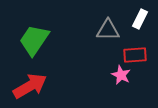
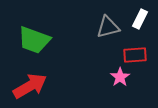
gray triangle: moved 3 px up; rotated 15 degrees counterclockwise
green trapezoid: rotated 104 degrees counterclockwise
pink star: moved 1 px left, 2 px down; rotated 12 degrees clockwise
